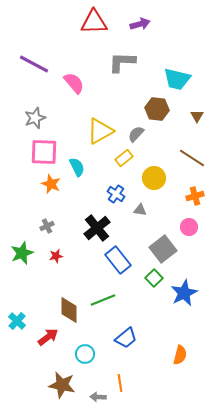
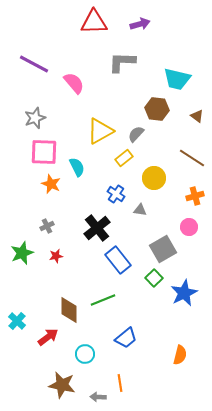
brown triangle: rotated 24 degrees counterclockwise
gray square: rotated 8 degrees clockwise
